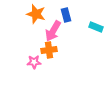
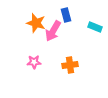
orange star: moved 9 px down
cyan rectangle: moved 1 px left
orange cross: moved 21 px right, 15 px down
